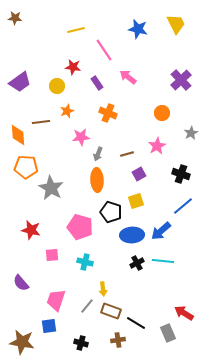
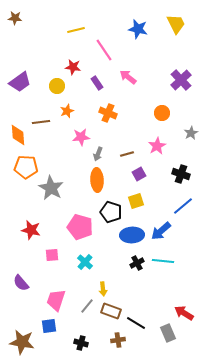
cyan cross at (85, 262): rotated 28 degrees clockwise
